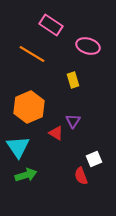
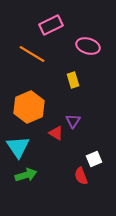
pink rectangle: rotated 60 degrees counterclockwise
